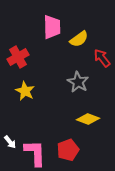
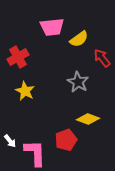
pink trapezoid: rotated 85 degrees clockwise
white arrow: moved 1 px up
red pentagon: moved 2 px left, 10 px up
